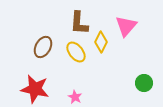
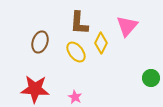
pink triangle: moved 1 px right
yellow diamond: moved 1 px down
brown ellipse: moved 3 px left, 5 px up; rotated 10 degrees counterclockwise
green circle: moved 7 px right, 5 px up
red star: rotated 8 degrees counterclockwise
